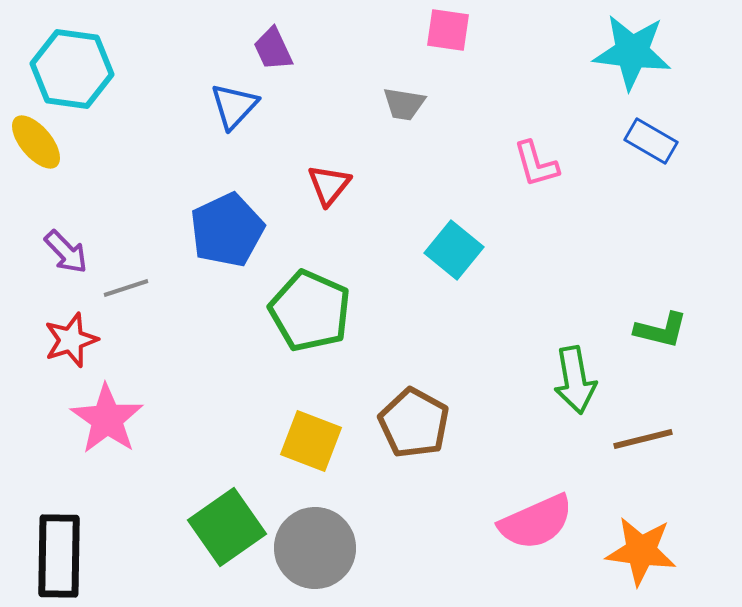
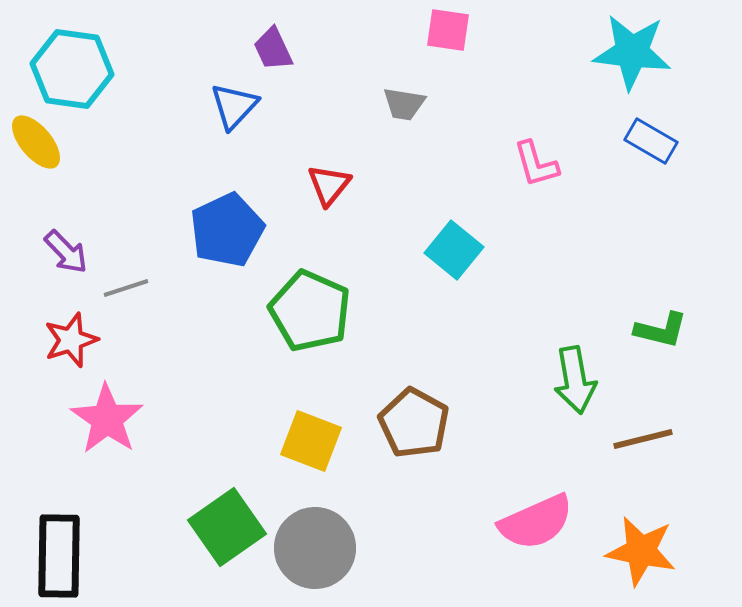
orange star: rotated 4 degrees clockwise
